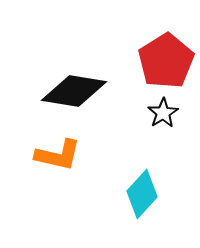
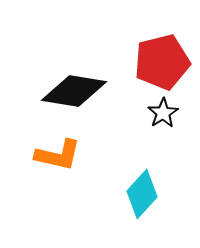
red pentagon: moved 4 px left, 1 px down; rotated 18 degrees clockwise
